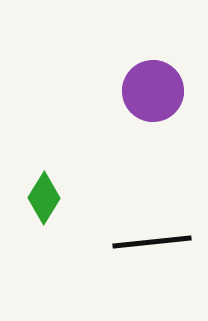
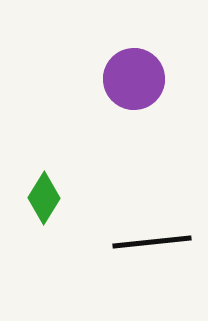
purple circle: moved 19 px left, 12 px up
